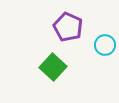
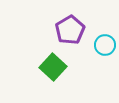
purple pentagon: moved 2 px right, 3 px down; rotated 16 degrees clockwise
